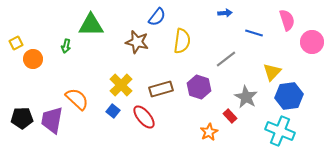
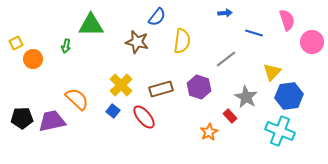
purple trapezoid: moved 1 px down; rotated 68 degrees clockwise
